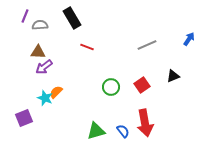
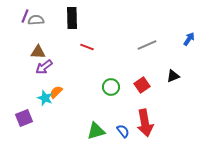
black rectangle: rotated 30 degrees clockwise
gray semicircle: moved 4 px left, 5 px up
